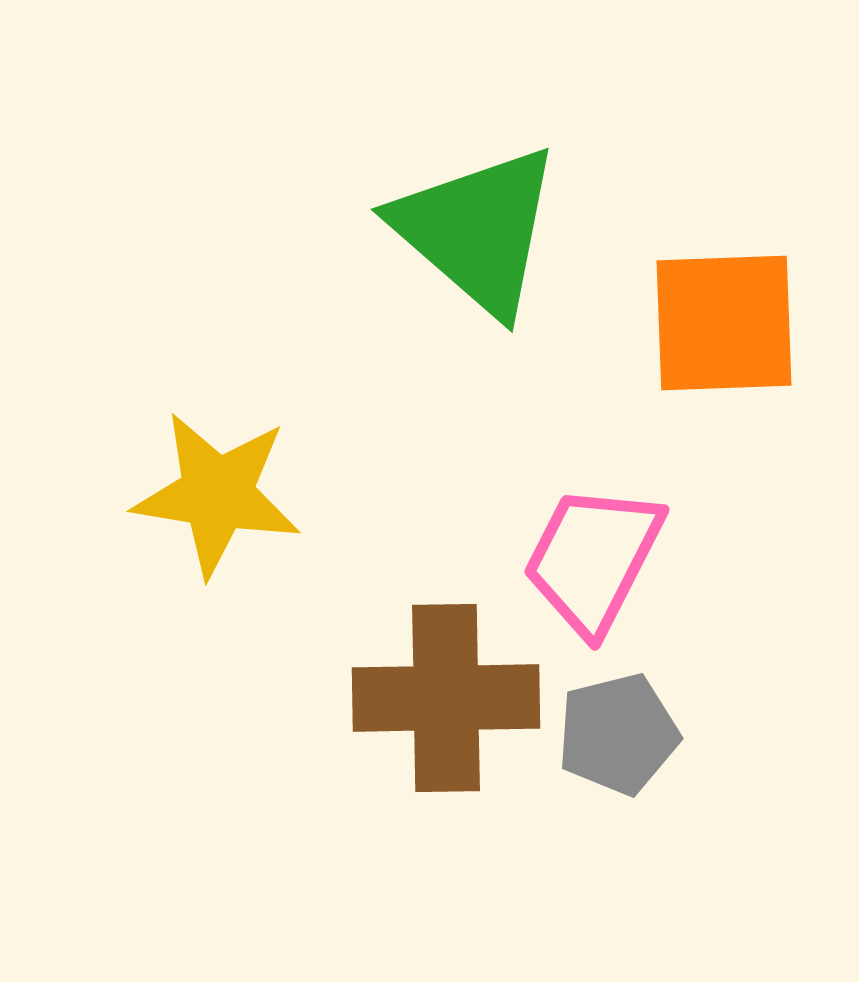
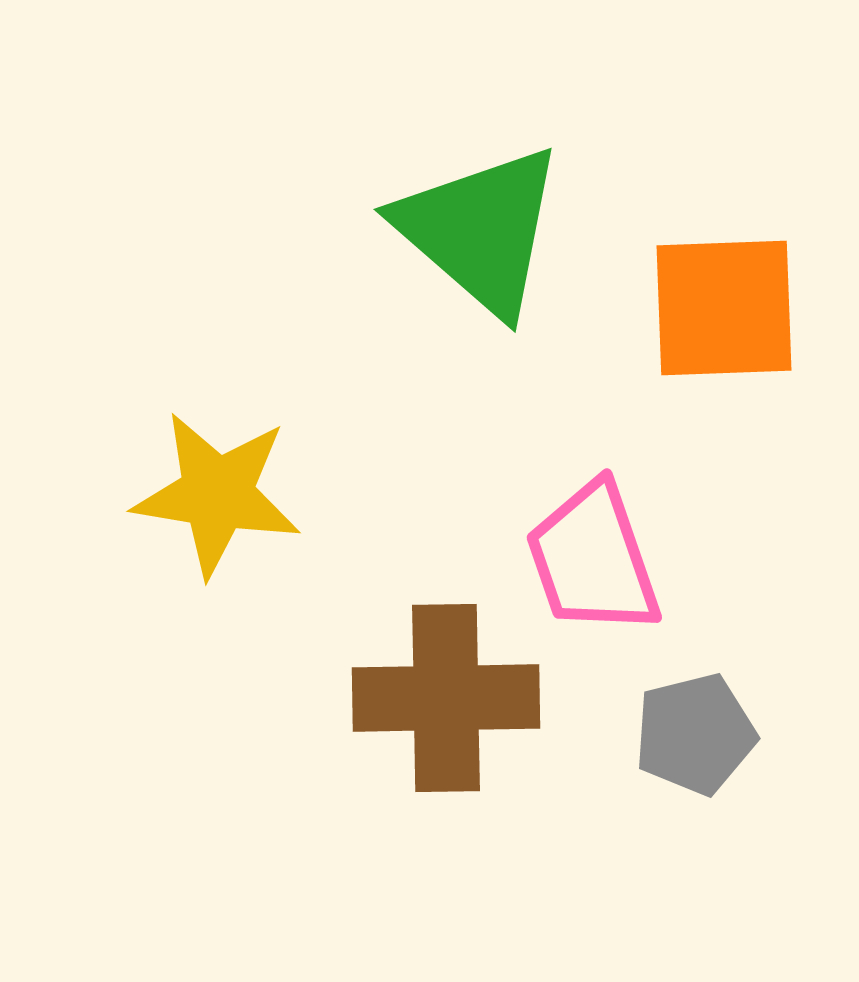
green triangle: moved 3 px right
orange square: moved 15 px up
pink trapezoid: rotated 46 degrees counterclockwise
gray pentagon: moved 77 px right
